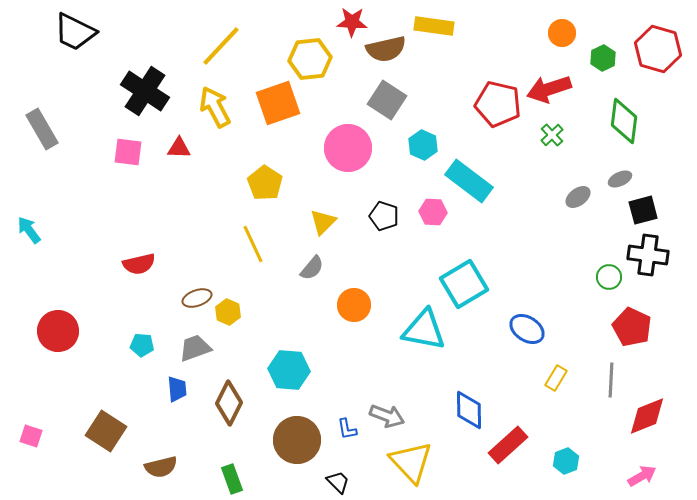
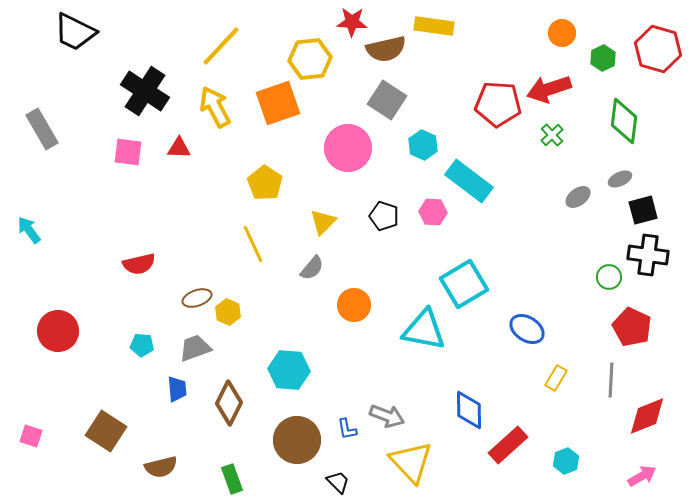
red pentagon at (498, 104): rotated 9 degrees counterclockwise
